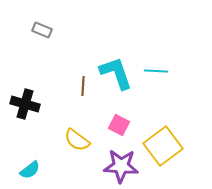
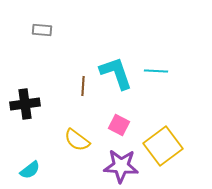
gray rectangle: rotated 18 degrees counterclockwise
black cross: rotated 24 degrees counterclockwise
